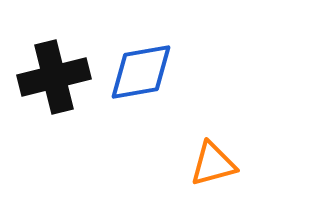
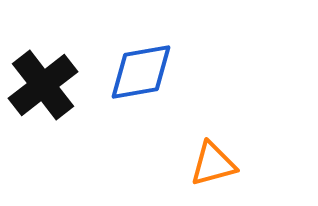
black cross: moved 11 px left, 8 px down; rotated 24 degrees counterclockwise
